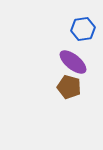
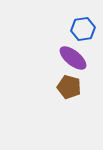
purple ellipse: moved 4 px up
